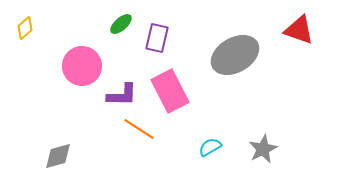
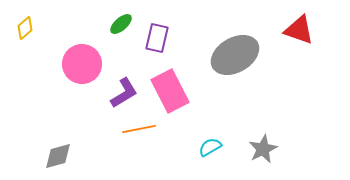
pink circle: moved 2 px up
purple L-shape: moved 2 px right, 2 px up; rotated 32 degrees counterclockwise
orange line: rotated 44 degrees counterclockwise
